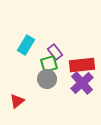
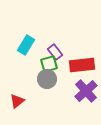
purple cross: moved 4 px right, 8 px down
